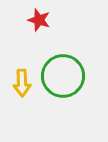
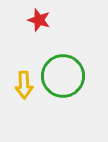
yellow arrow: moved 2 px right, 2 px down
